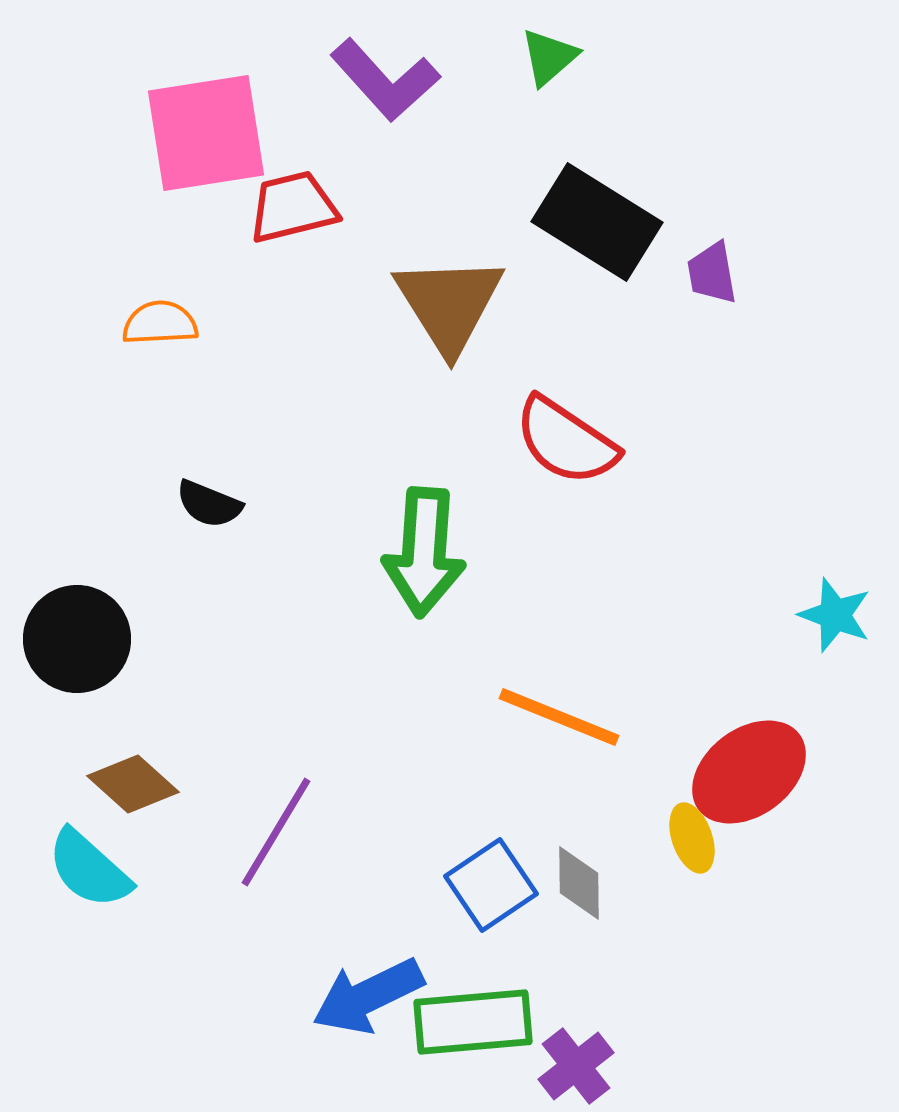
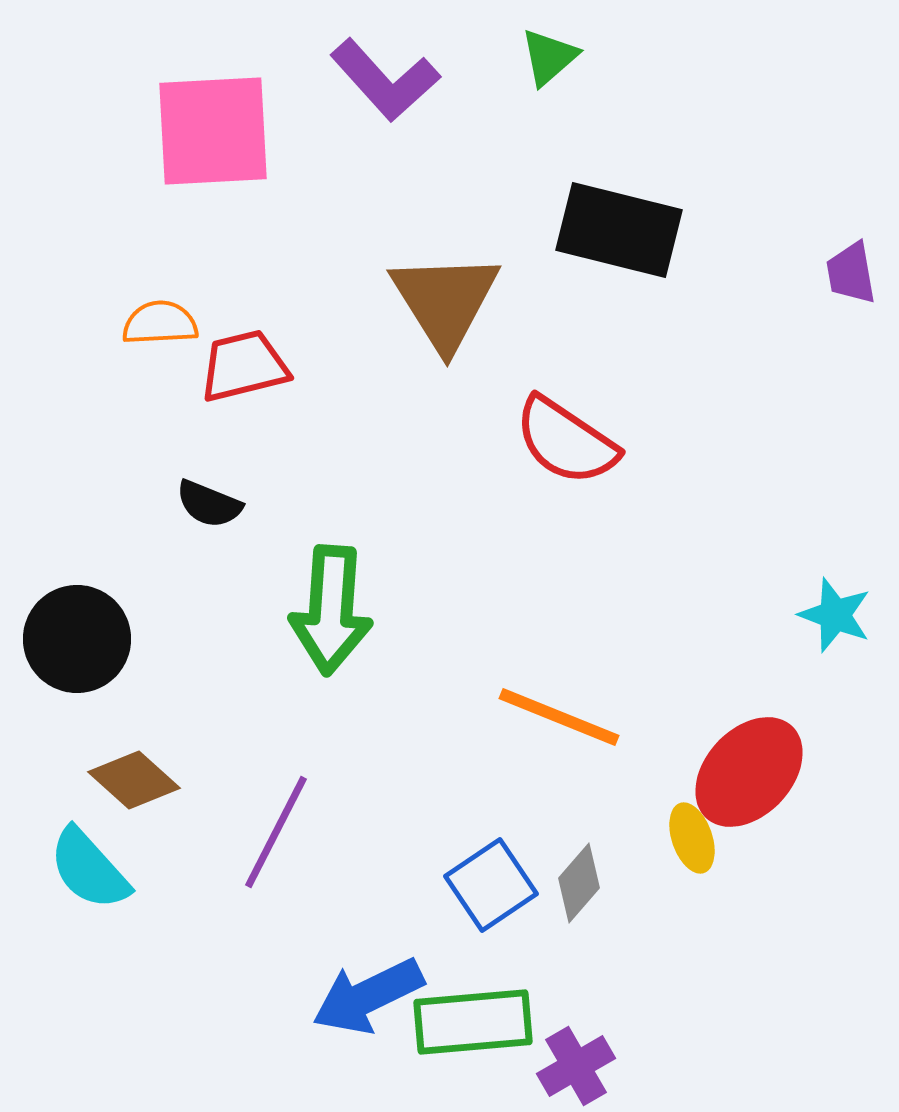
pink square: moved 7 px right, 2 px up; rotated 6 degrees clockwise
red trapezoid: moved 49 px left, 159 px down
black rectangle: moved 22 px right, 8 px down; rotated 18 degrees counterclockwise
purple trapezoid: moved 139 px right
brown triangle: moved 4 px left, 3 px up
green arrow: moved 93 px left, 58 px down
red ellipse: rotated 10 degrees counterclockwise
brown diamond: moved 1 px right, 4 px up
purple line: rotated 4 degrees counterclockwise
cyan semicircle: rotated 6 degrees clockwise
gray diamond: rotated 42 degrees clockwise
purple cross: rotated 8 degrees clockwise
